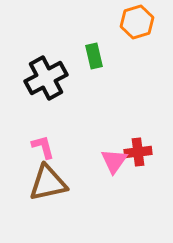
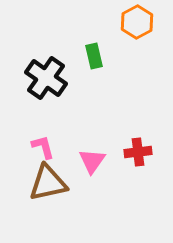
orange hexagon: rotated 12 degrees counterclockwise
black cross: rotated 27 degrees counterclockwise
pink triangle: moved 22 px left
